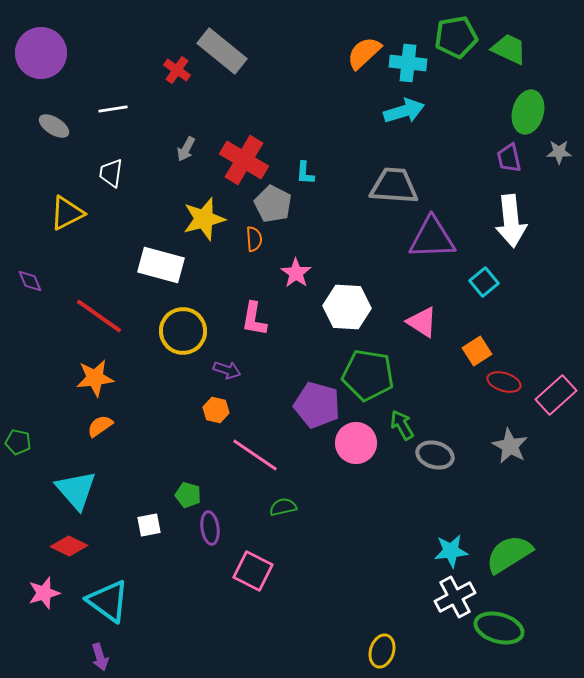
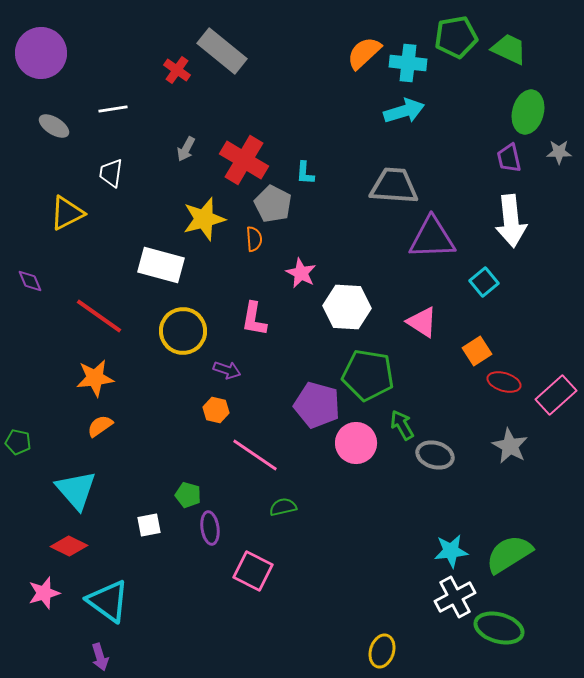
pink star at (296, 273): moved 5 px right; rotated 8 degrees counterclockwise
